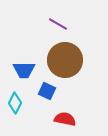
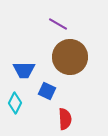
brown circle: moved 5 px right, 3 px up
red semicircle: rotated 75 degrees clockwise
